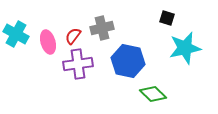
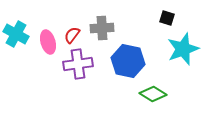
gray cross: rotated 10 degrees clockwise
red semicircle: moved 1 px left, 1 px up
cyan star: moved 2 px left, 1 px down; rotated 8 degrees counterclockwise
green diamond: rotated 12 degrees counterclockwise
